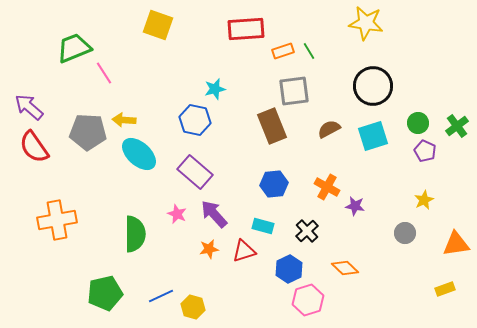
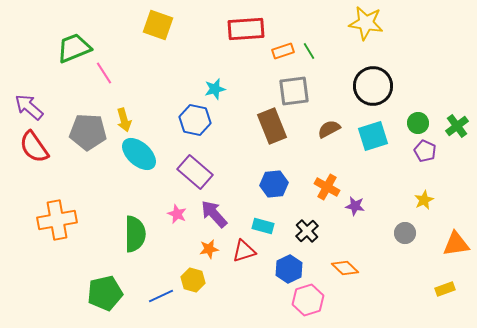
yellow arrow at (124, 120): rotated 110 degrees counterclockwise
yellow hexagon at (193, 307): moved 27 px up
